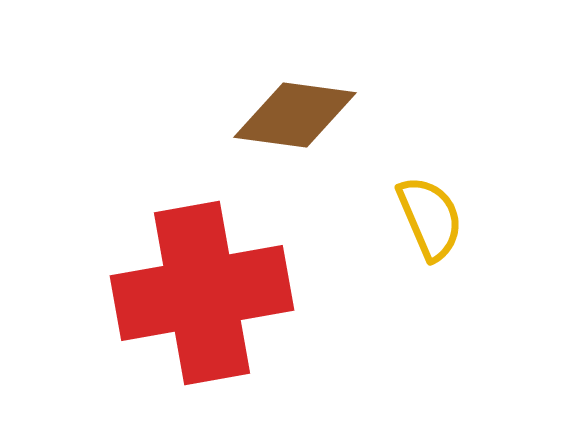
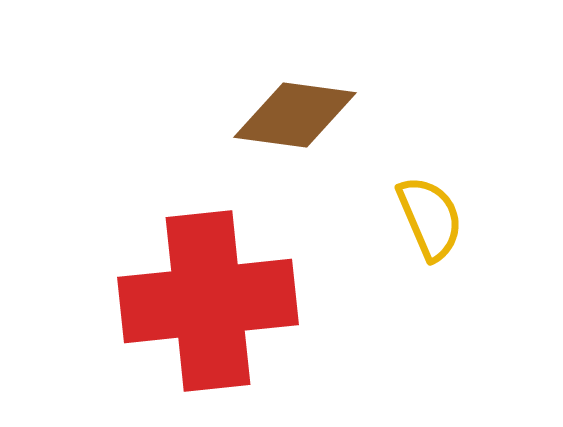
red cross: moved 6 px right, 8 px down; rotated 4 degrees clockwise
